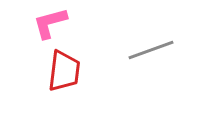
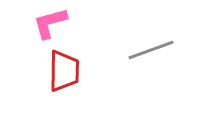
red trapezoid: rotated 6 degrees counterclockwise
